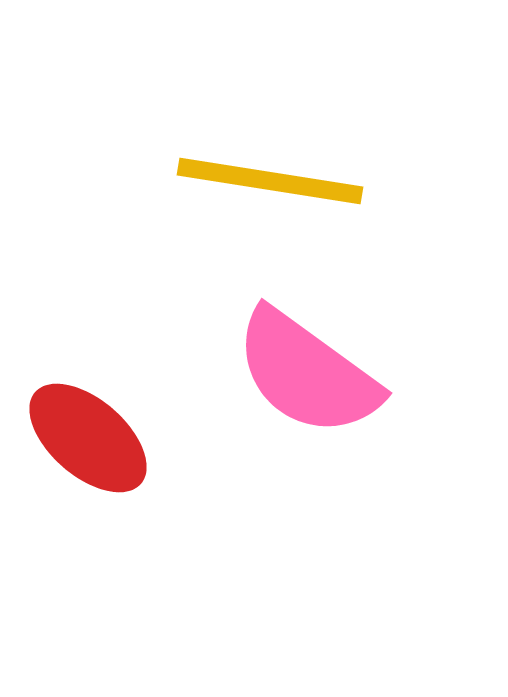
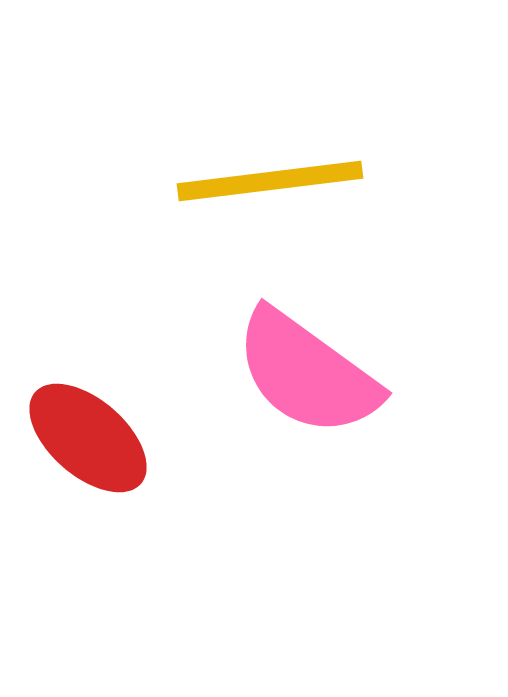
yellow line: rotated 16 degrees counterclockwise
